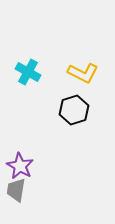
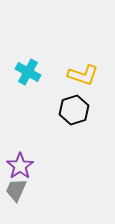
yellow L-shape: moved 2 px down; rotated 8 degrees counterclockwise
purple star: rotated 8 degrees clockwise
gray trapezoid: rotated 15 degrees clockwise
